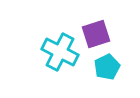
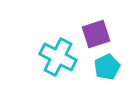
cyan cross: moved 2 px left, 5 px down
